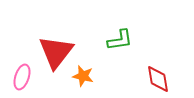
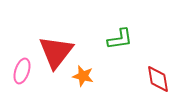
green L-shape: moved 1 px up
pink ellipse: moved 6 px up
